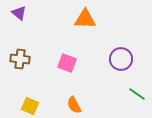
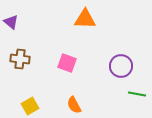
purple triangle: moved 8 px left, 9 px down
purple circle: moved 7 px down
green line: rotated 24 degrees counterclockwise
yellow square: rotated 36 degrees clockwise
